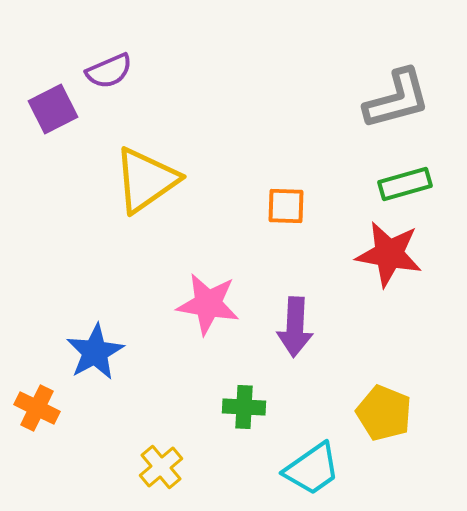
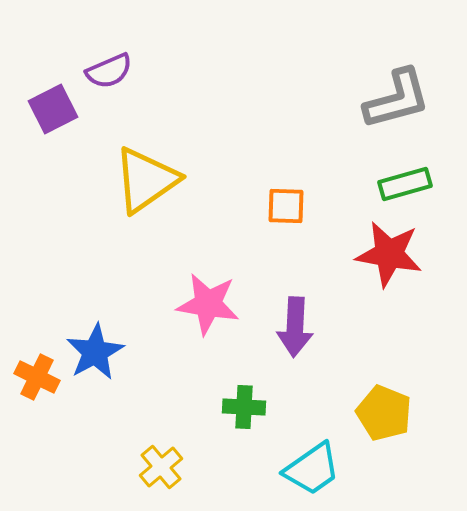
orange cross: moved 31 px up
